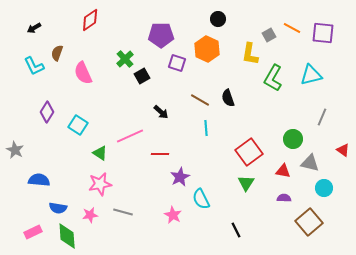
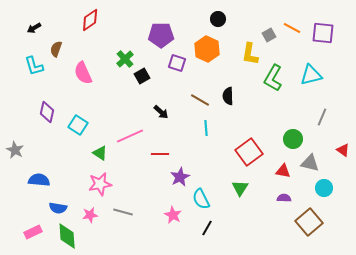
brown semicircle at (57, 53): moved 1 px left, 4 px up
cyan L-shape at (34, 66): rotated 10 degrees clockwise
black semicircle at (228, 98): moved 2 px up; rotated 18 degrees clockwise
purple diamond at (47, 112): rotated 20 degrees counterclockwise
green triangle at (246, 183): moved 6 px left, 5 px down
black line at (236, 230): moved 29 px left, 2 px up; rotated 56 degrees clockwise
